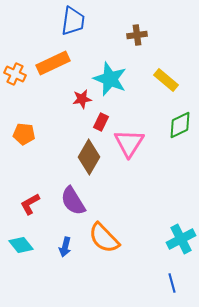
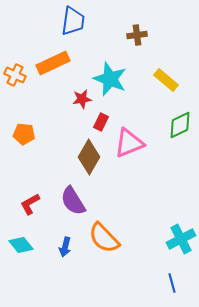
orange cross: moved 1 px down
pink triangle: rotated 36 degrees clockwise
